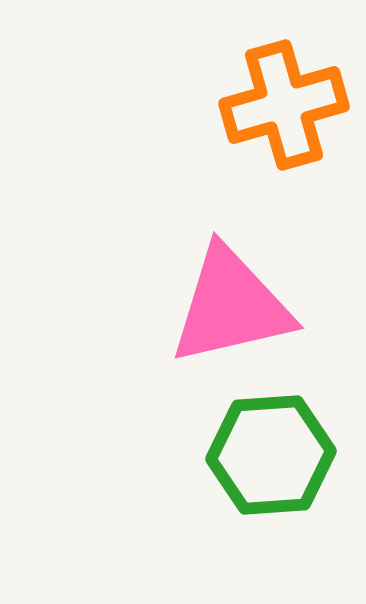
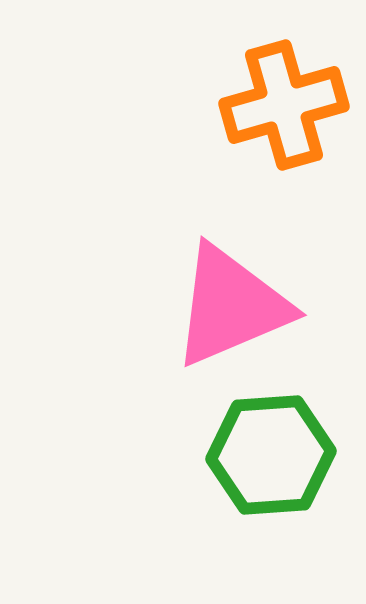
pink triangle: rotated 10 degrees counterclockwise
